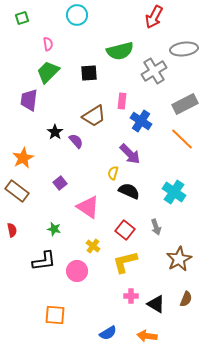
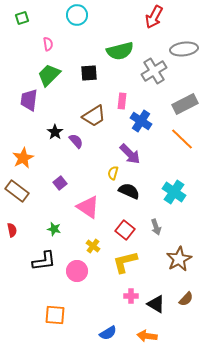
green trapezoid: moved 1 px right, 3 px down
brown semicircle: rotated 21 degrees clockwise
